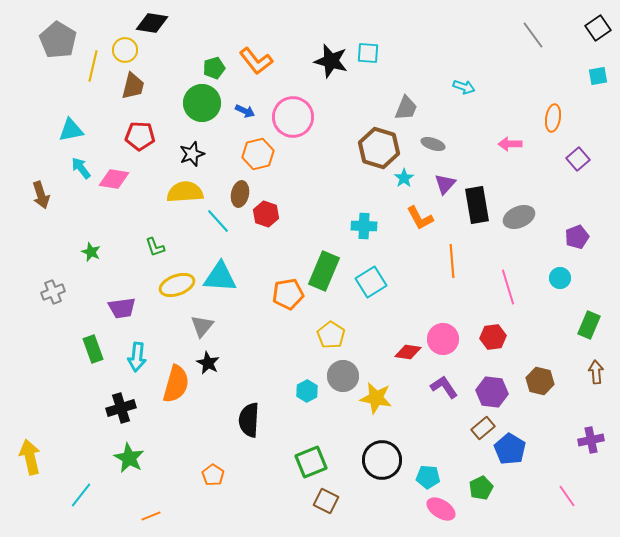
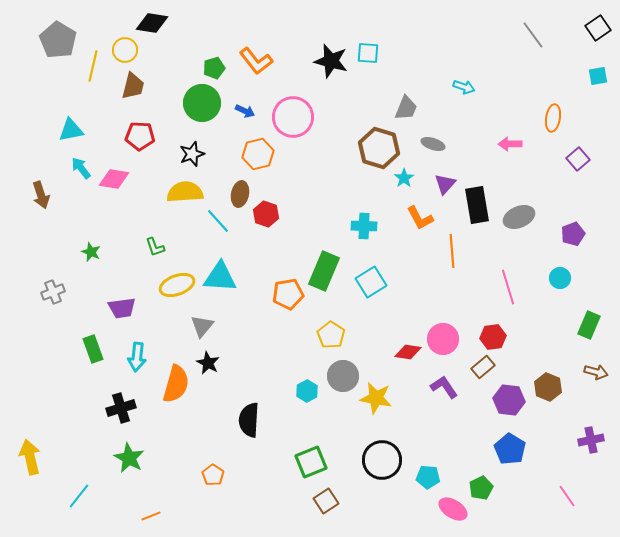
purple pentagon at (577, 237): moved 4 px left, 3 px up
orange line at (452, 261): moved 10 px up
brown arrow at (596, 372): rotated 110 degrees clockwise
brown hexagon at (540, 381): moved 8 px right, 6 px down; rotated 8 degrees clockwise
purple hexagon at (492, 392): moved 17 px right, 8 px down
brown rectangle at (483, 428): moved 61 px up
cyan line at (81, 495): moved 2 px left, 1 px down
brown square at (326, 501): rotated 30 degrees clockwise
pink ellipse at (441, 509): moved 12 px right
